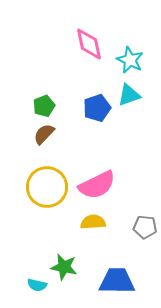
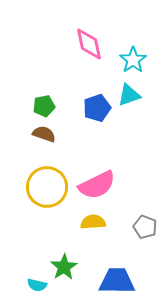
cyan star: moved 3 px right; rotated 12 degrees clockwise
green pentagon: rotated 10 degrees clockwise
brown semicircle: rotated 65 degrees clockwise
gray pentagon: rotated 15 degrees clockwise
green star: rotated 28 degrees clockwise
